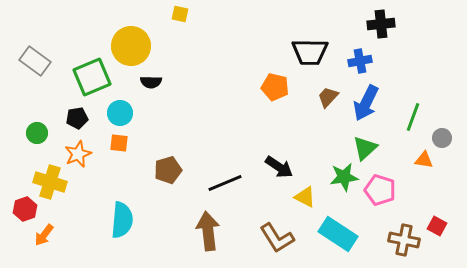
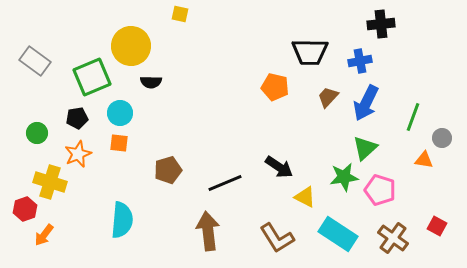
brown cross: moved 11 px left, 2 px up; rotated 24 degrees clockwise
